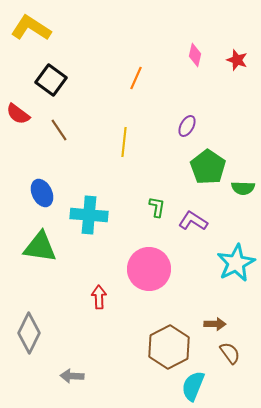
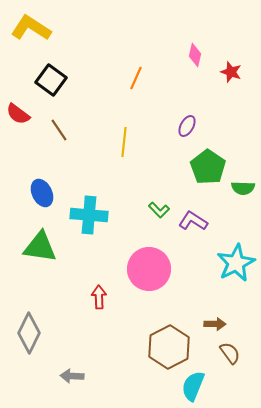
red star: moved 6 px left, 12 px down
green L-shape: moved 2 px right, 3 px down; rotated 125 degrees clockwise
